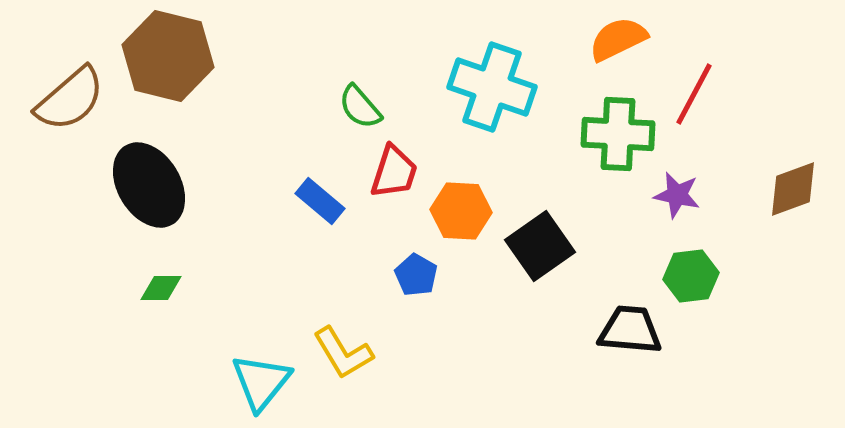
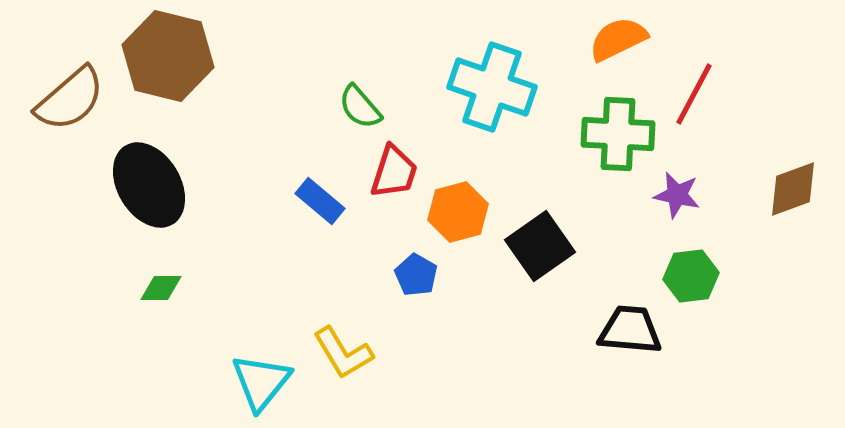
orange hexagon: moved 3 px left, 1 px down; rotated 18 degrees counterclockwise
